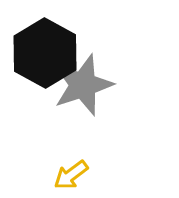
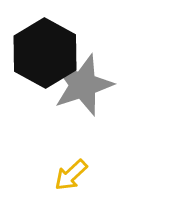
yellow arrow: rotated 6 degrees counterclockwise
